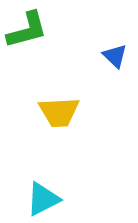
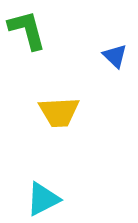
green L-shape: rotated 90 degrees counterclockwise
